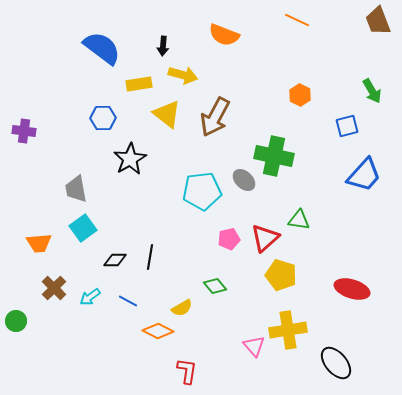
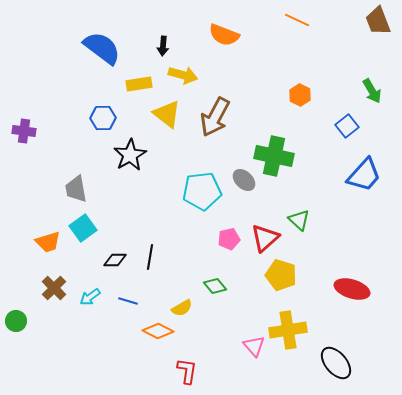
blue square: rotated 25 degrees counterclockwise
black star: moved 4 px up
green triangle: rotated 35 degrees clockwise
orange trapezoid: moved 9 px right, 1 px up; rotated 12 degrees counterclockwise
blue line: rotated 12 degrees counterclockwise
